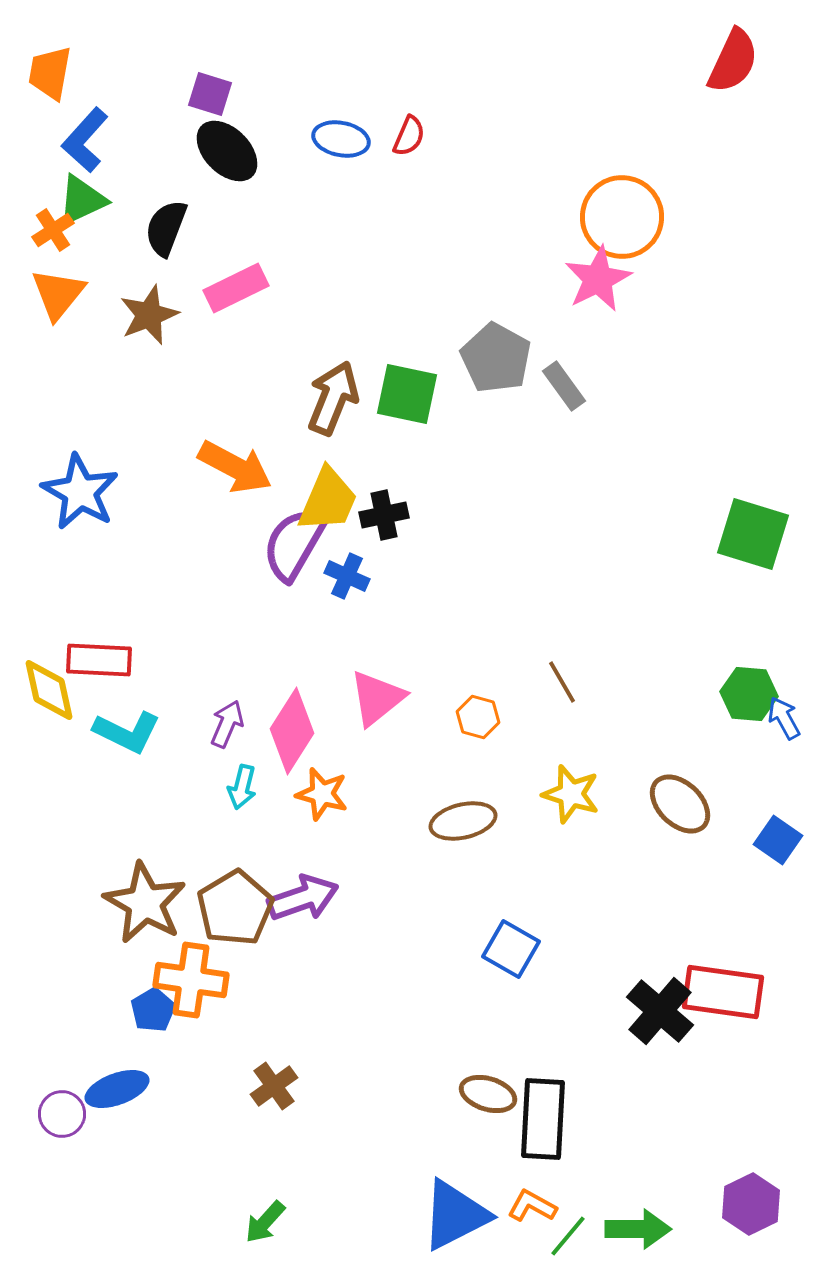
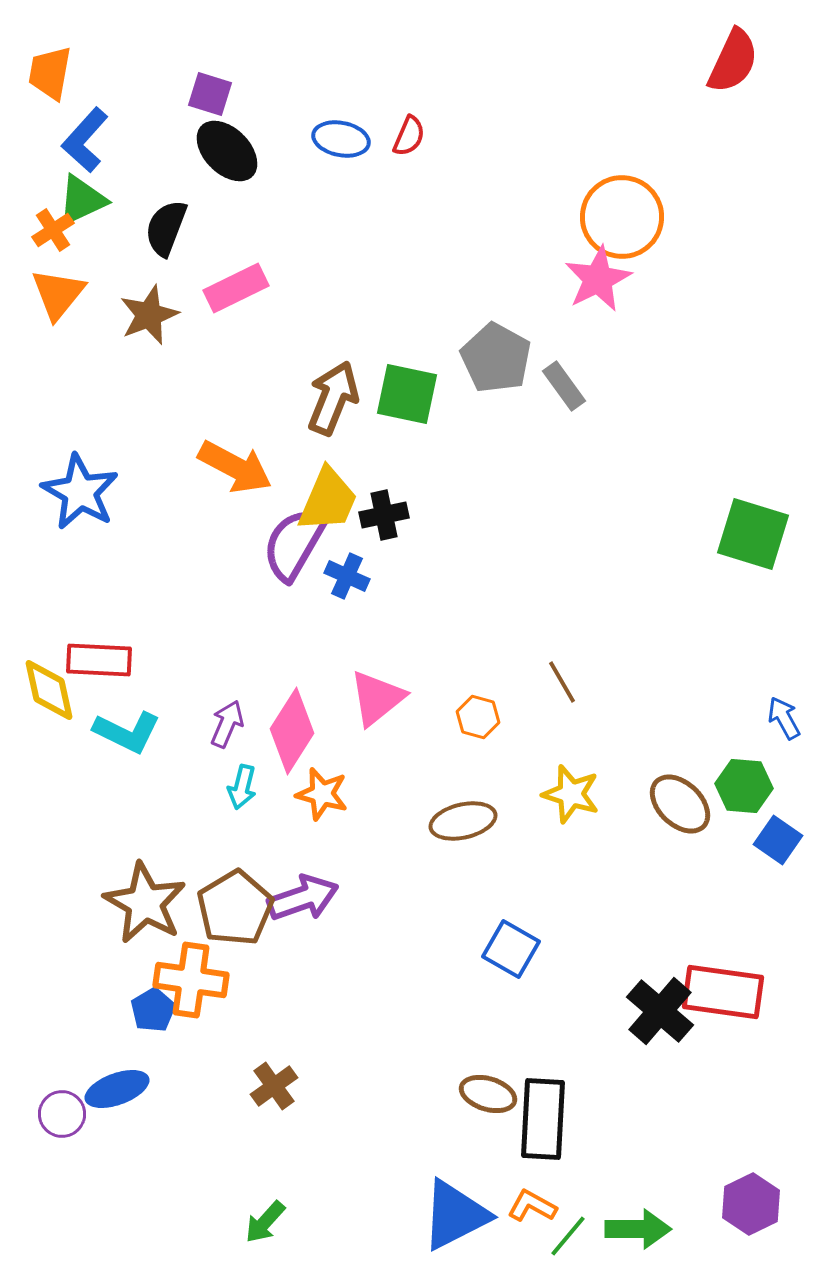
green hexagon at (749, 694): moved 5 px left, 92 px down
